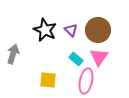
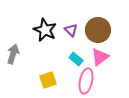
pink triangle: moved 1 px right; rotated 18 degrees clockwise
yellow square: rotated 24 degrees counterclockwise
